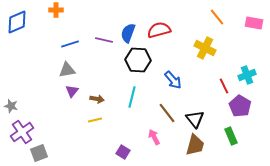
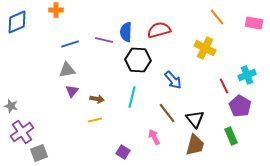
blue semicircle: moved 2 px left, 1 px up; rotated 18 degrees counterclockwise
